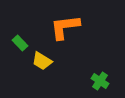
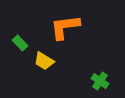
yellow trapezoid: moved 2 px right
